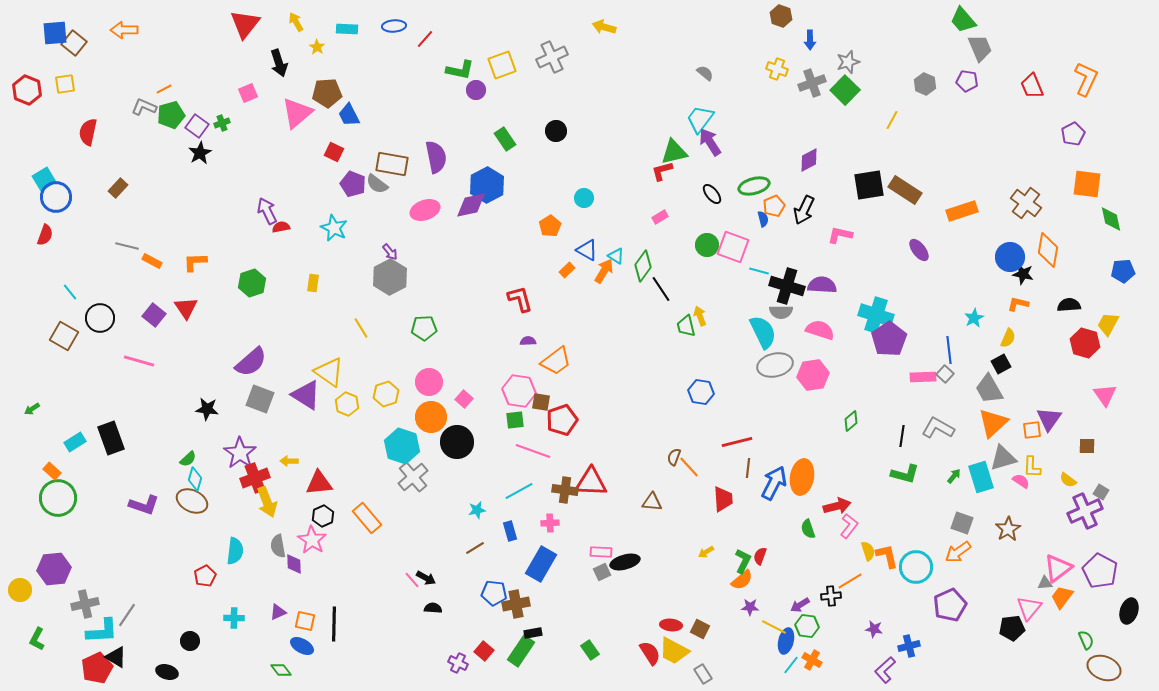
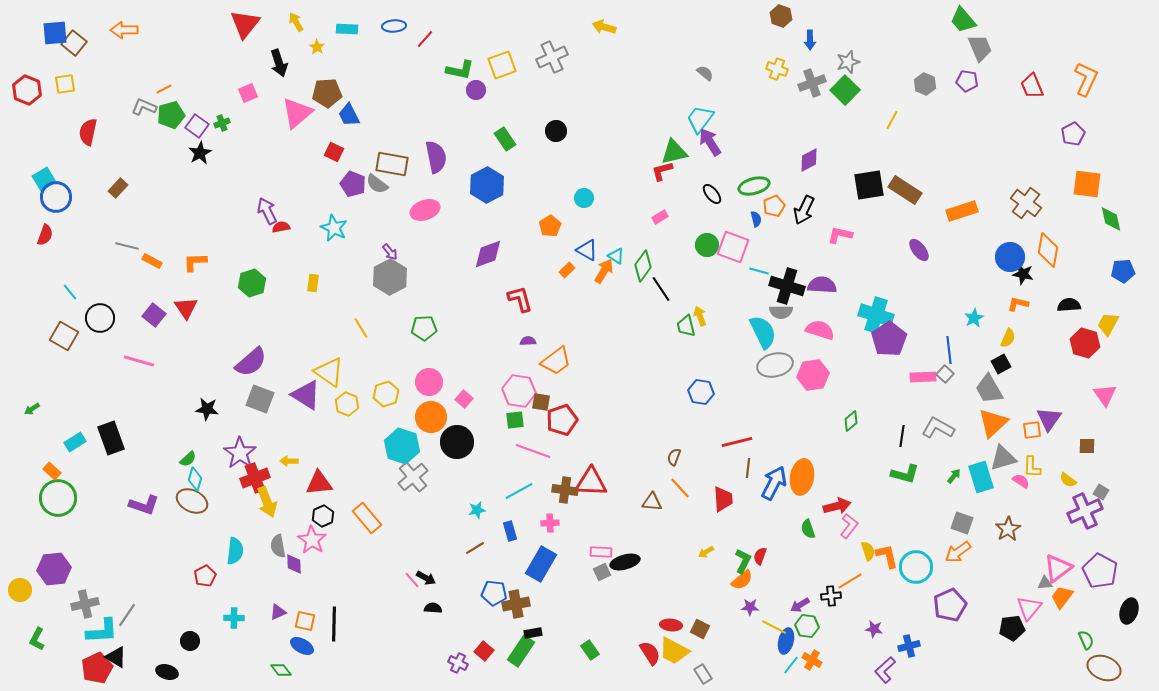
purple diamond at (471, 205): moved 17 px right, 49 px down; rotated 8 degrees counterclockwise
blue semicircle at (763, 219): moved 7 px left
orange line at (689, 467): moved 9 px left, 21 px down
